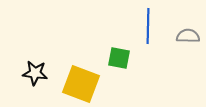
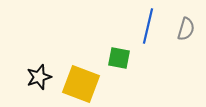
blue line: rotated 12 degrees clockwise
gray semicircle: moved 2 px left, 7 px up; rotated 105 degrees clockwise
black star: moved 4 px right, 4 px down; rotated 25 degrees counterclockwise
